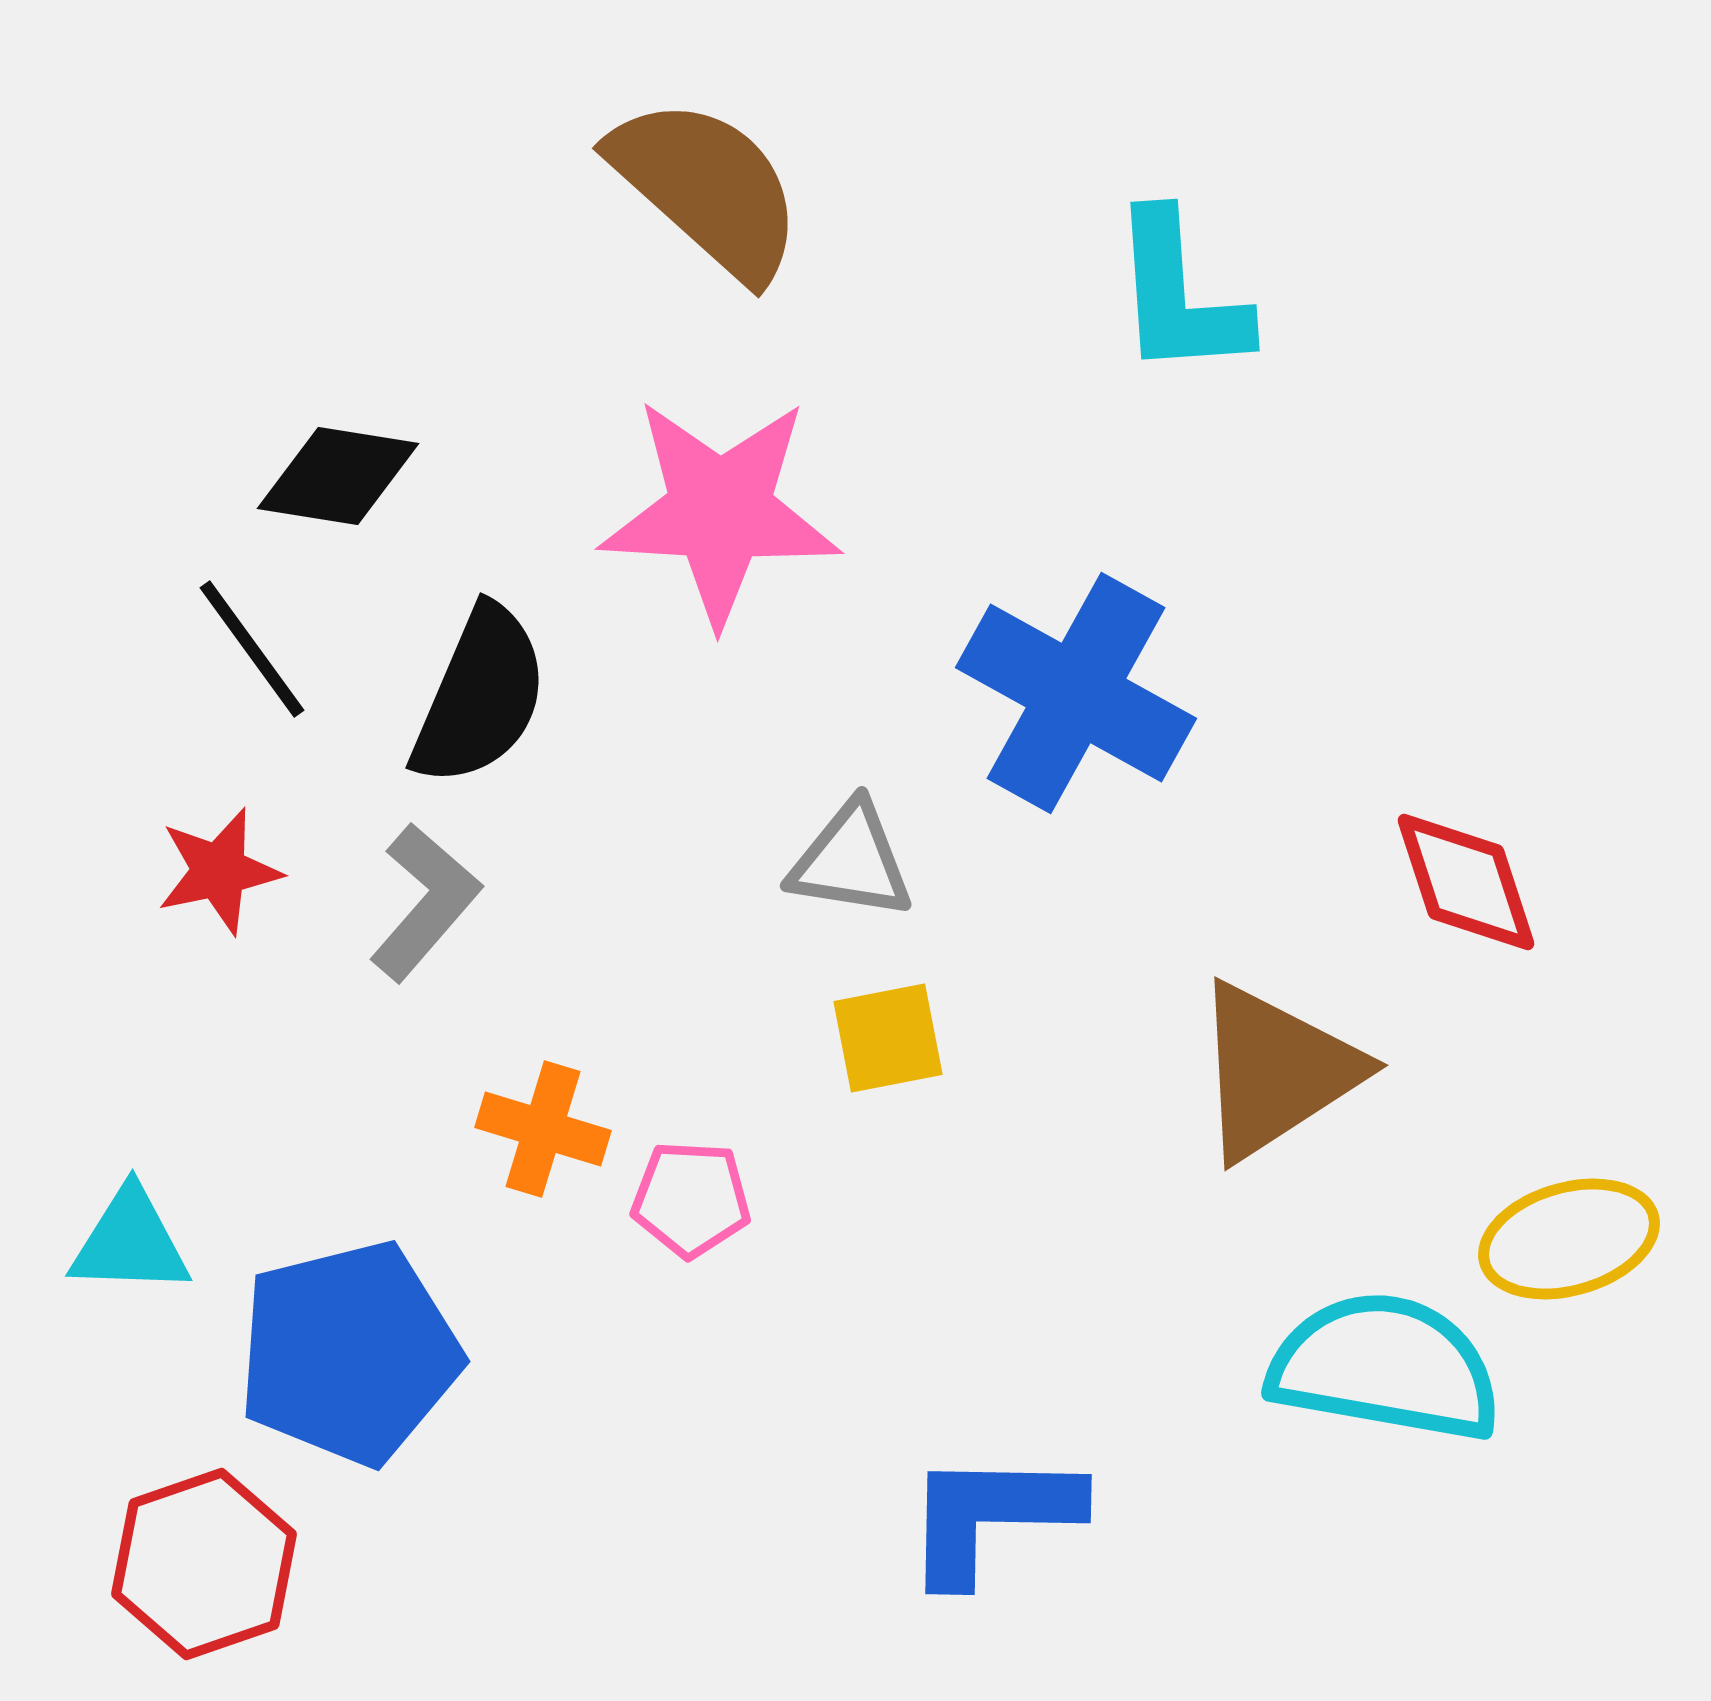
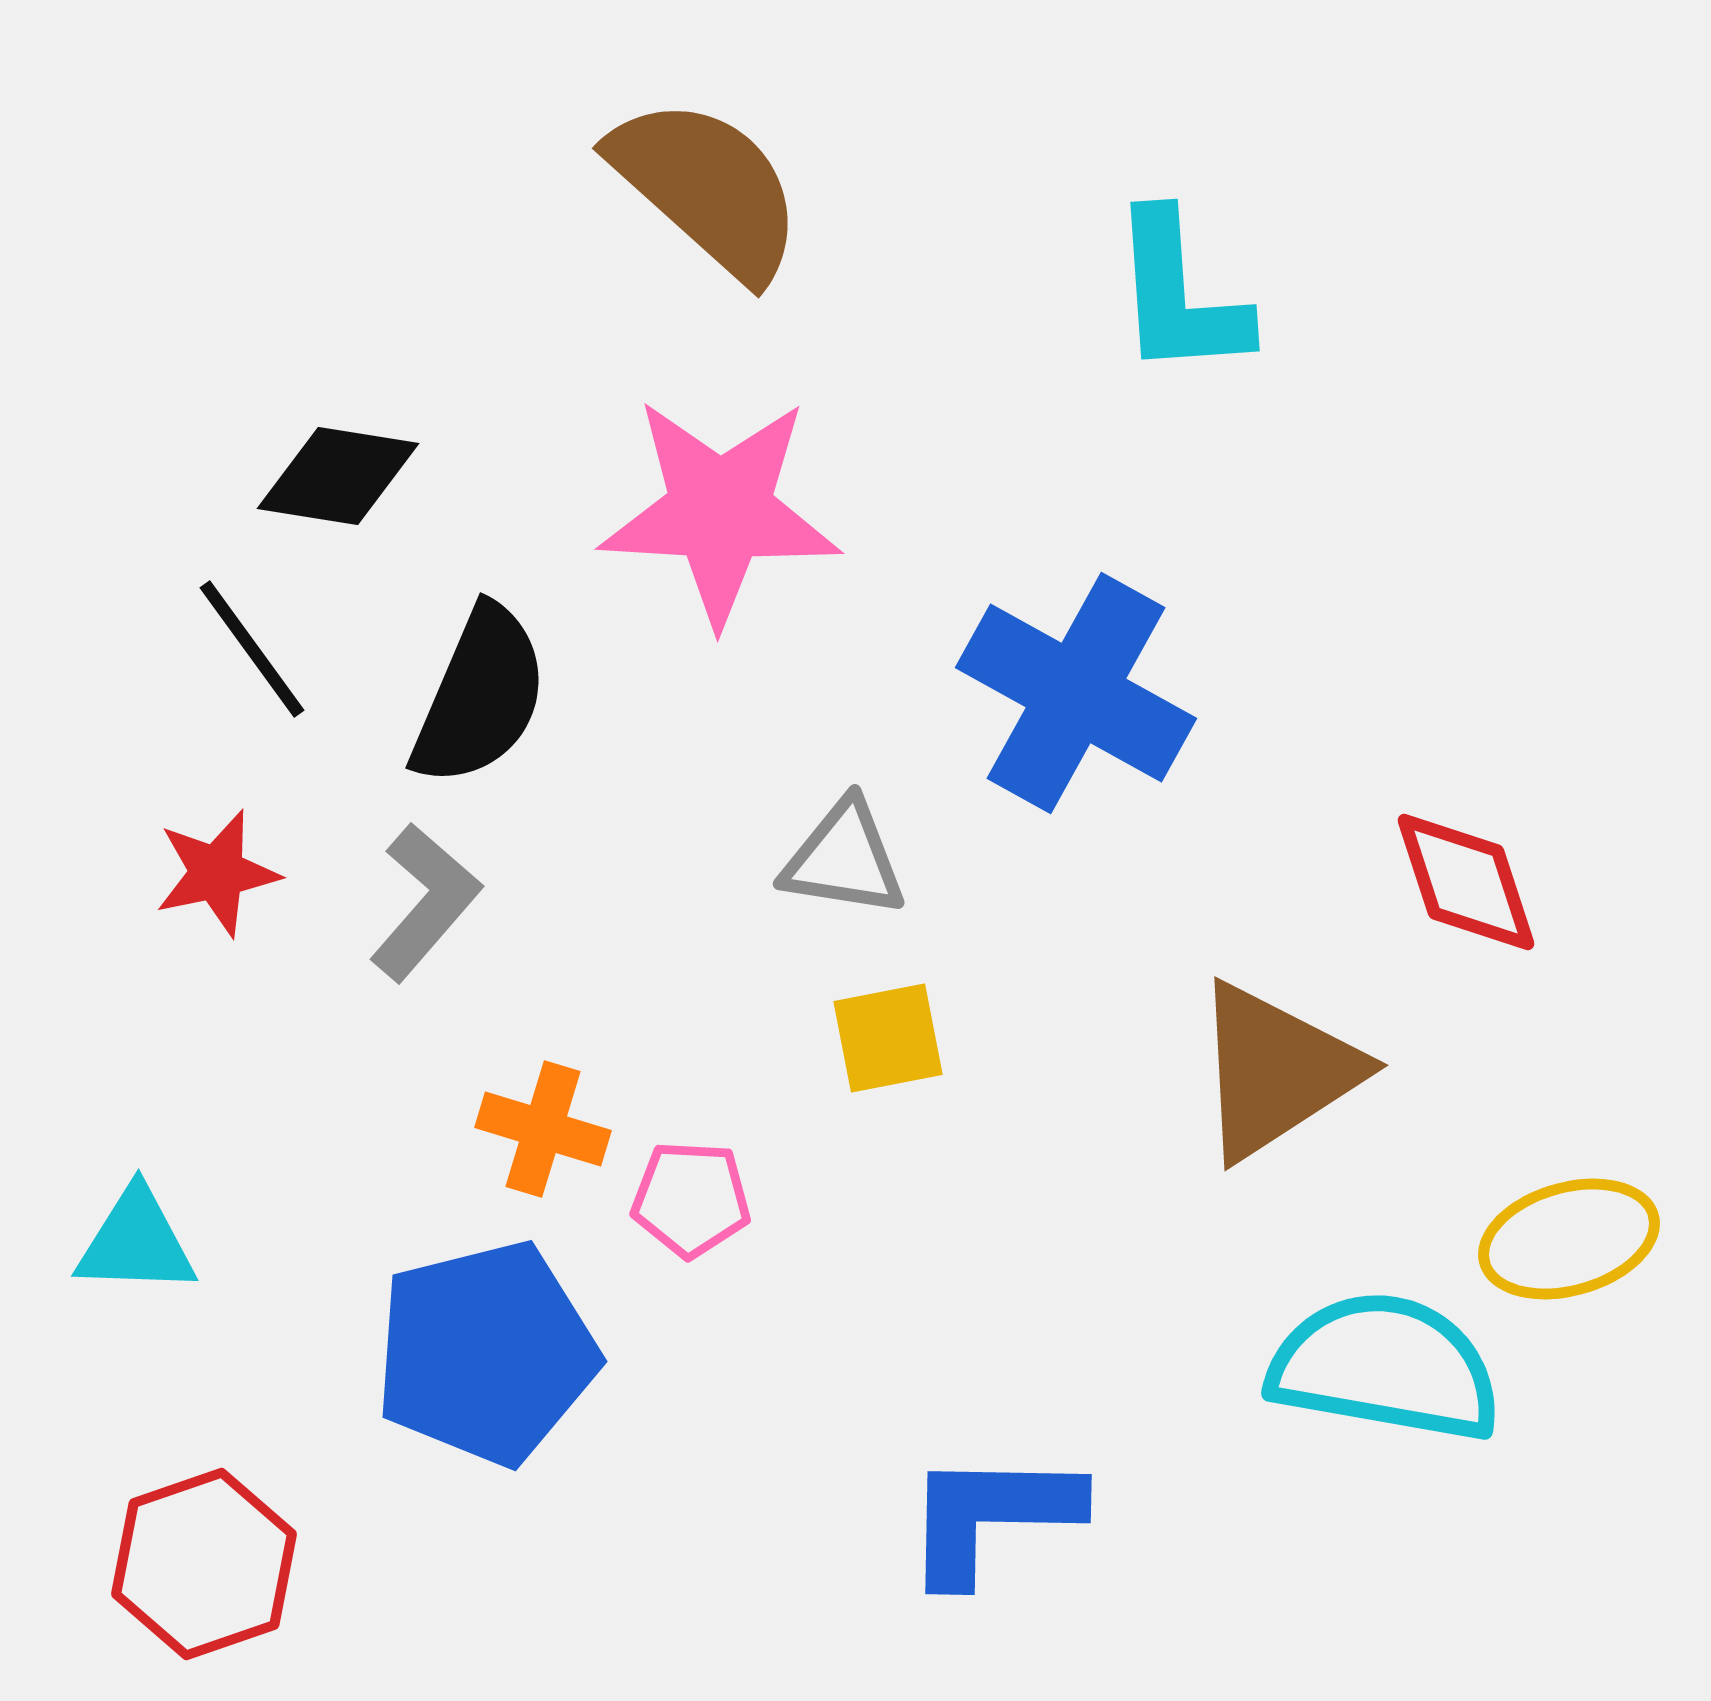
gray triangle: moved 7 px left, 2 px up
red star: moved 2 px left, 2 px down
cyan triangle: moved 6 px right
blue pentagon: moved 137 px right
